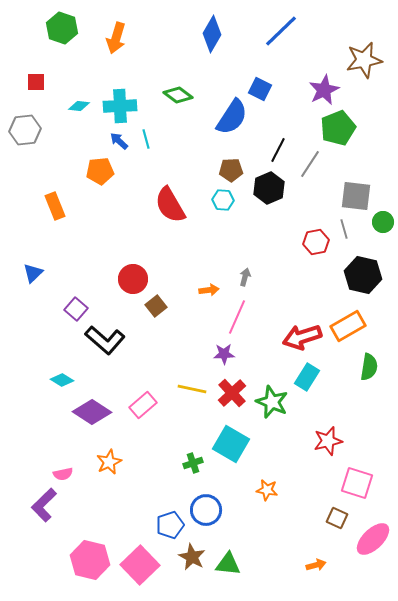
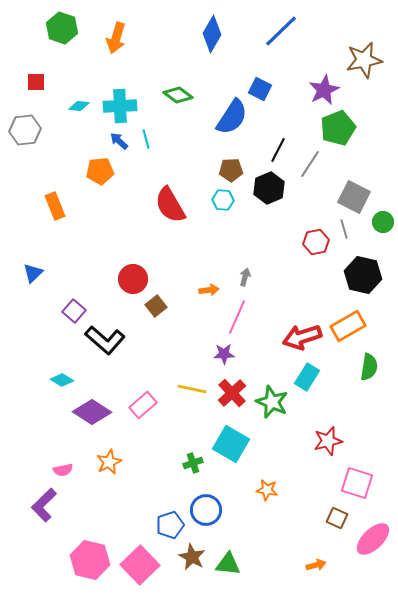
gray square at (356, 196): moved 2 px left, 1 px down; rotated 20 degrees clockwise
purple square at (76, 309): moved 2 px left, 2 px down
pink semicircle at (63, 474): moved 4 px up
